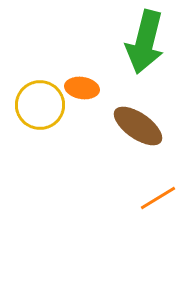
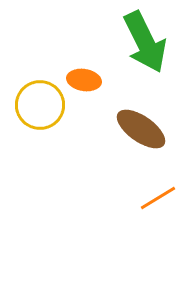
green arrow: rotated 40 degrees counterclockwise
orange ellipse: moved 2 px right, 8 px up
brown ellipse: moved 3 px right, 3 px down
